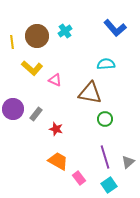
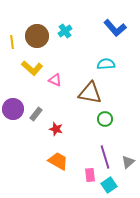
pink rectangle: moved 11 px right, 3 px up; rotated 32 degrees clockwise
